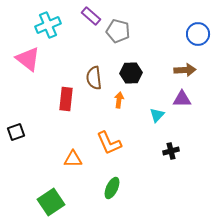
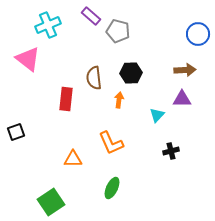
orange L-shape: moved 2 px right
